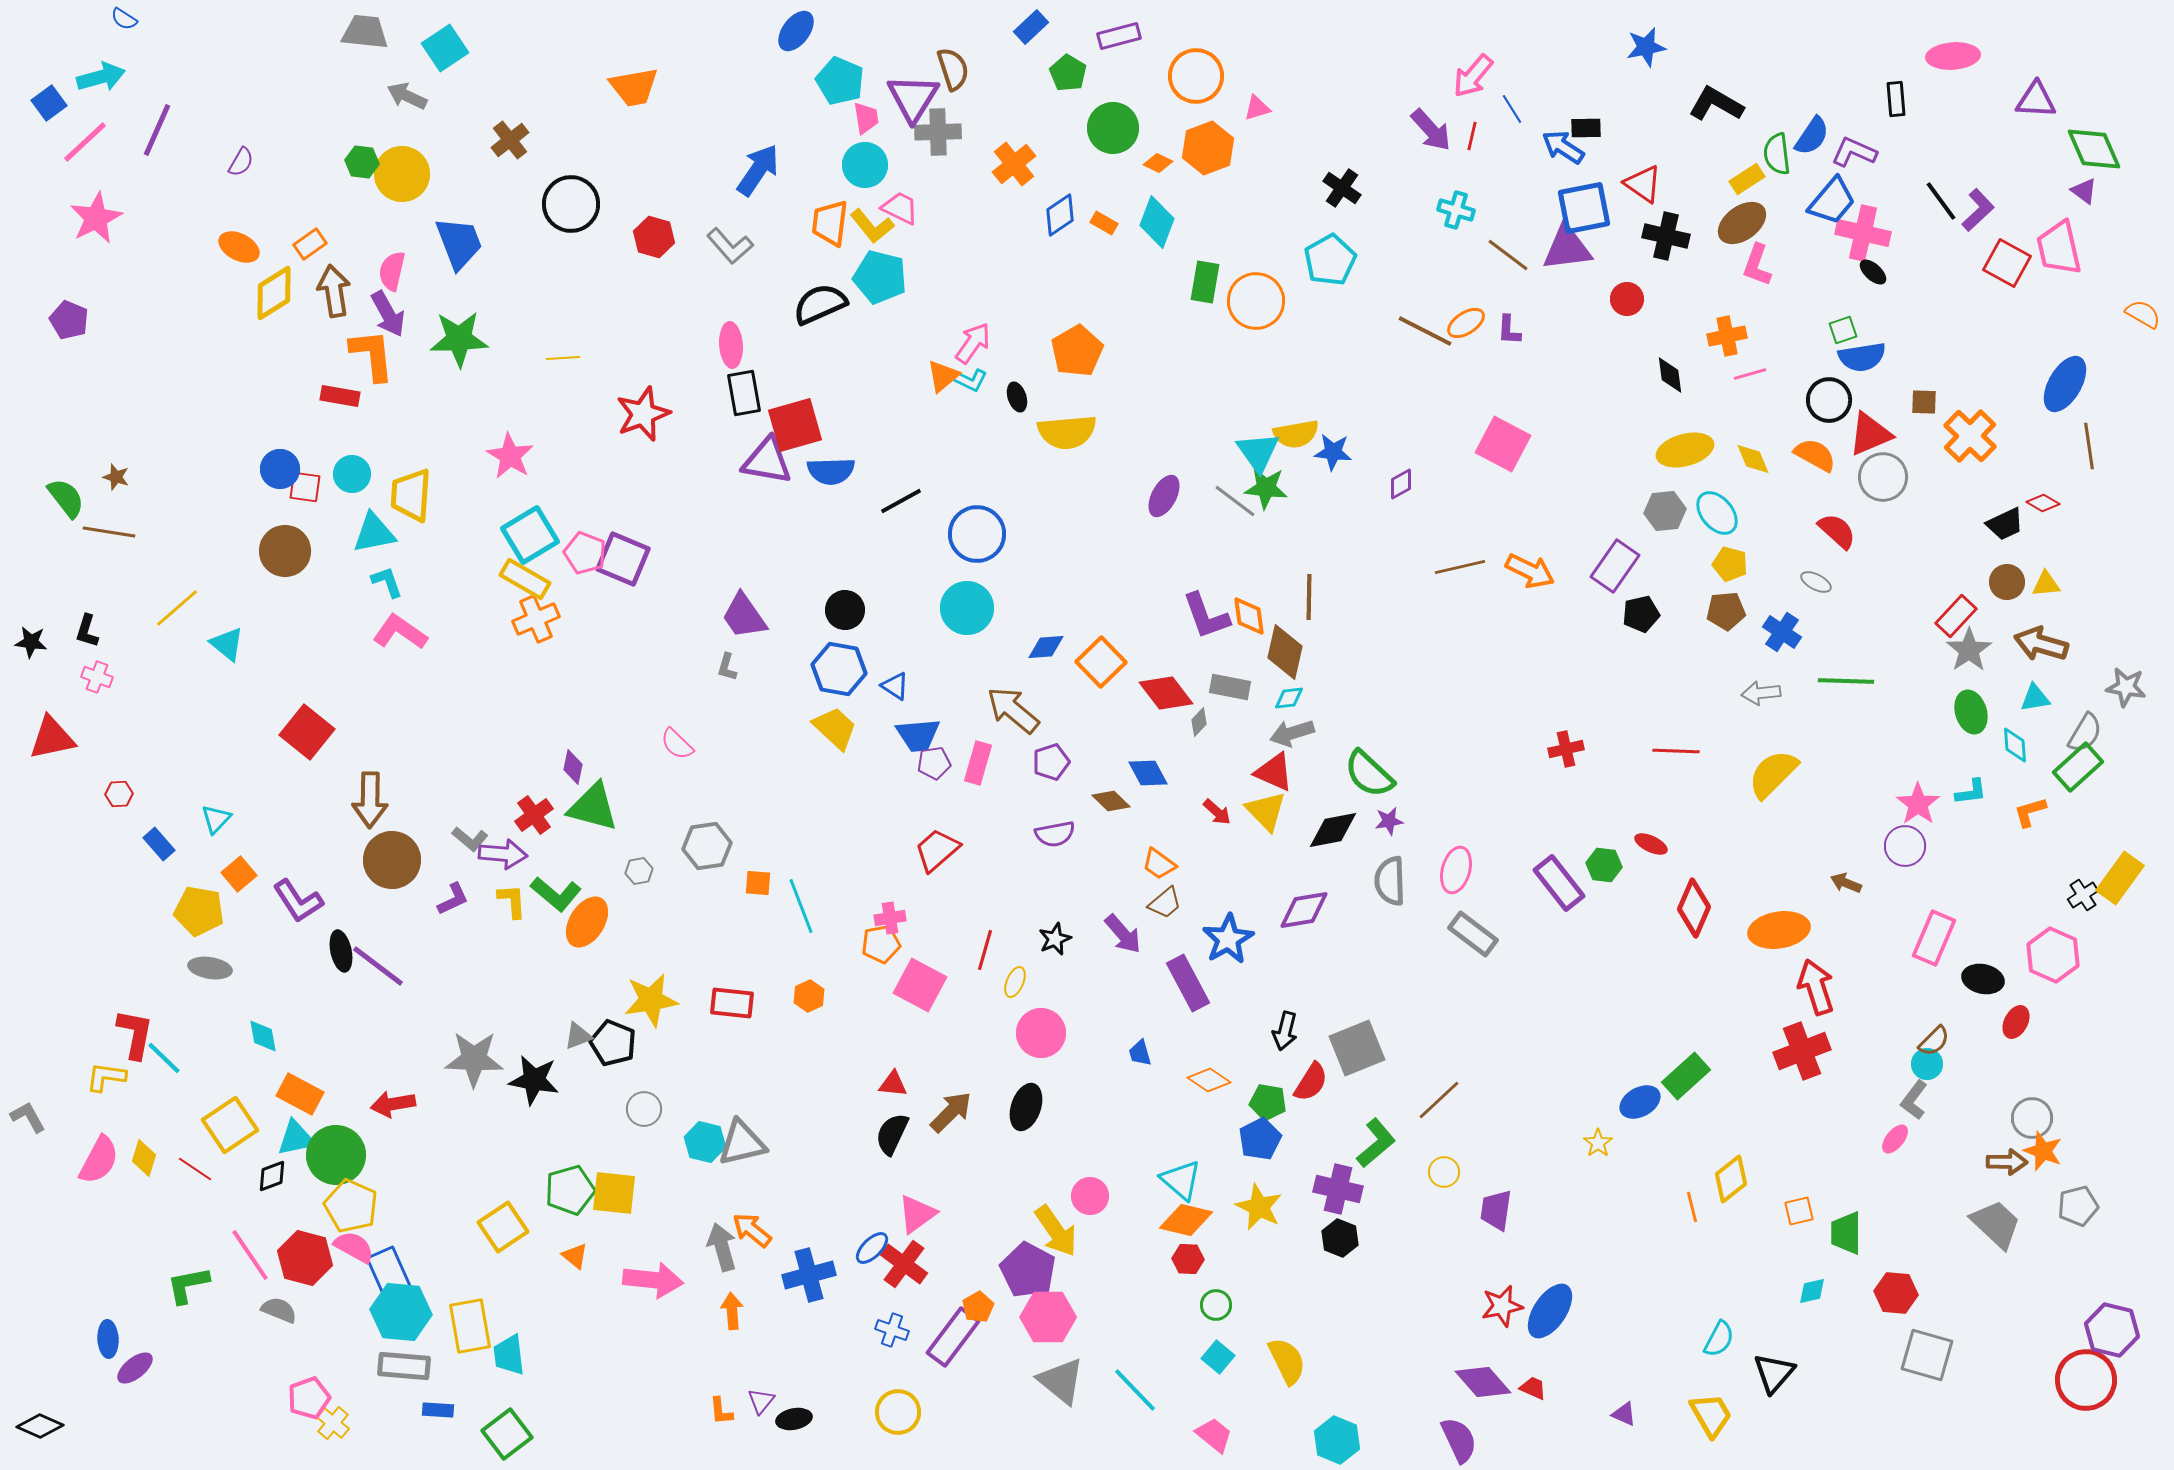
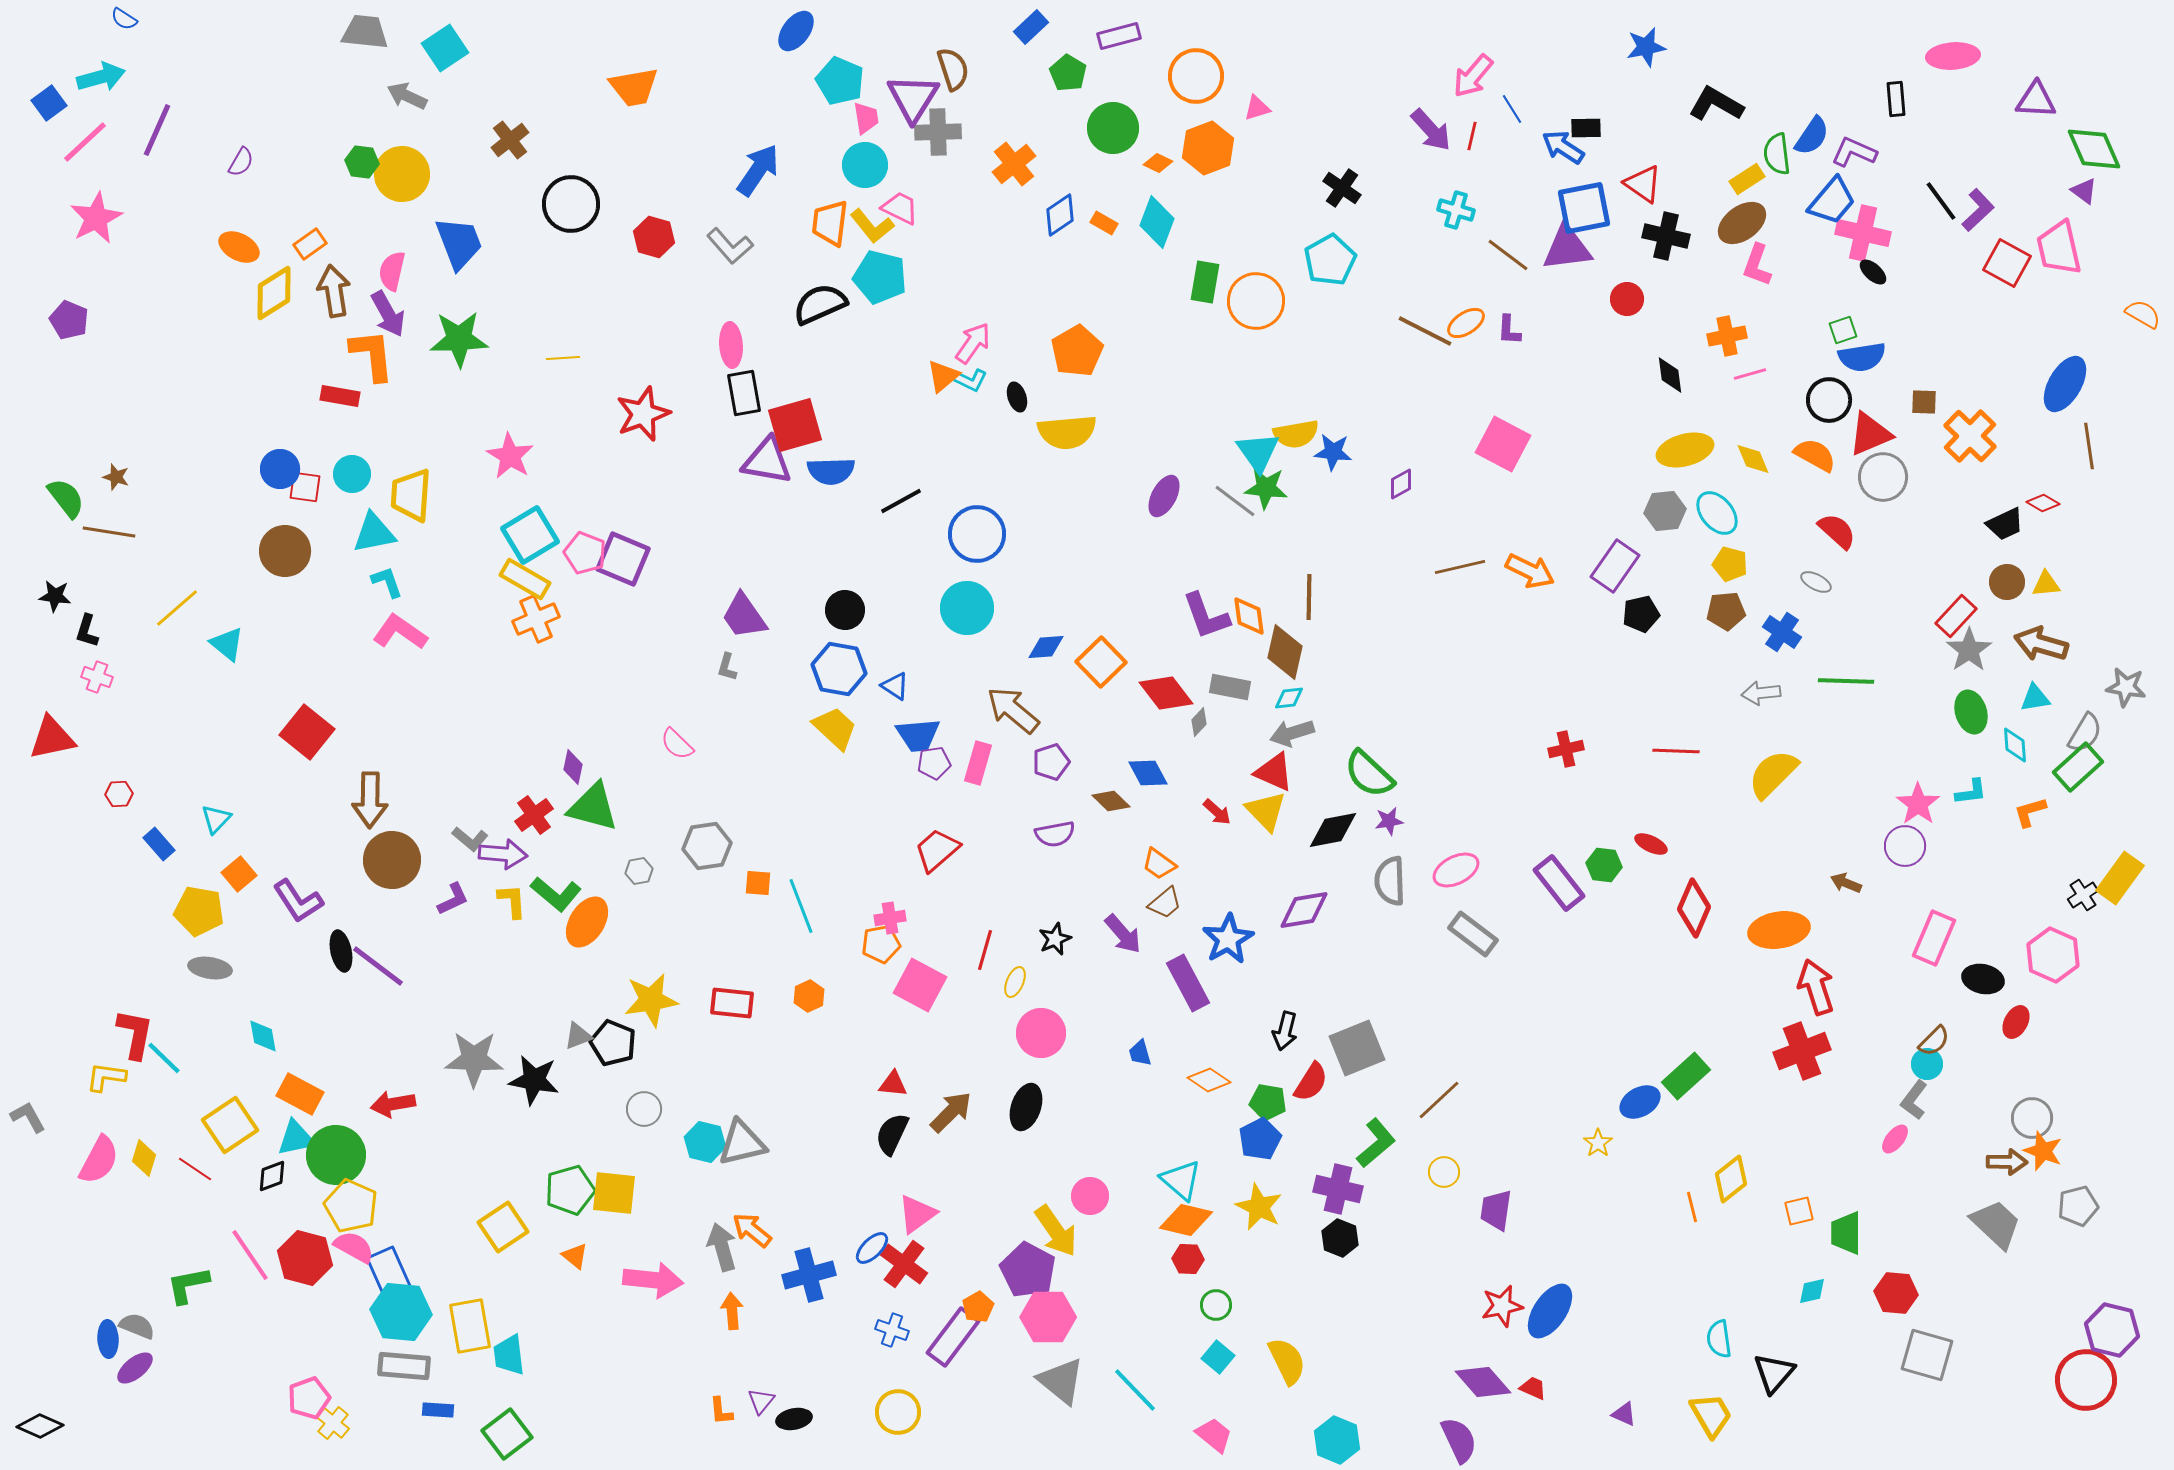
black star at (31, 642): moved 24 px right, 46 px up
pink ellipse at (1456, 870): rotated 48 degrees clockwise
gray semicircle at (279, 1310): moved 142 px left, 16 px down
cyan semicircle at (1719, 1339): rotated 144 degrees clockwise
